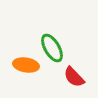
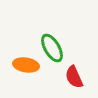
red semicircle: rotated 20 degrees clockwise
